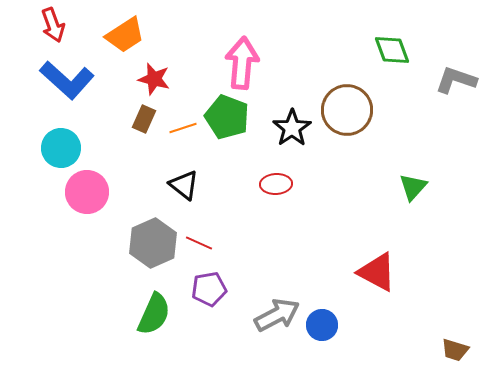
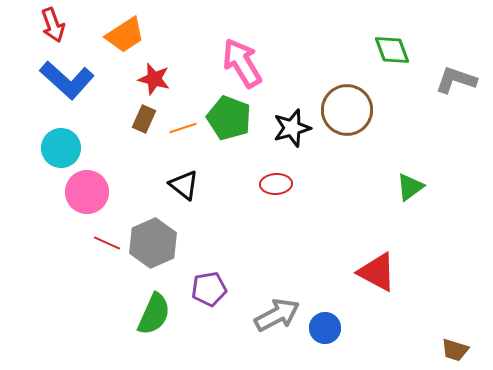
pink arrow: rotated 36 degrees counterclockwise
green pentagon: moved 2 px right, 1 px down
black star: rotated 18 degrees clockwise
green triangle: moved 3 px left; rotated 12 degrees clockwise
red line: moved 92 px left
blue circle: moved 3 px right, 3 px down
